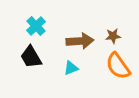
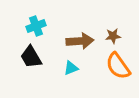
cyan cross: rotated 24 degrees clockwise
